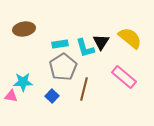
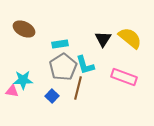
brown ellipse: rotated 35 degrees clockwise
black triangle: moved 2 px right, 3 px up
cyan L-shape: moved 17 px down
pink rectangle: rotated 20 degrees counterclockwise
cyan star: moved 2 px up
brown line: moved 6 px left, 1 px up
pink triangle: moved 1 px right, 5 px up
